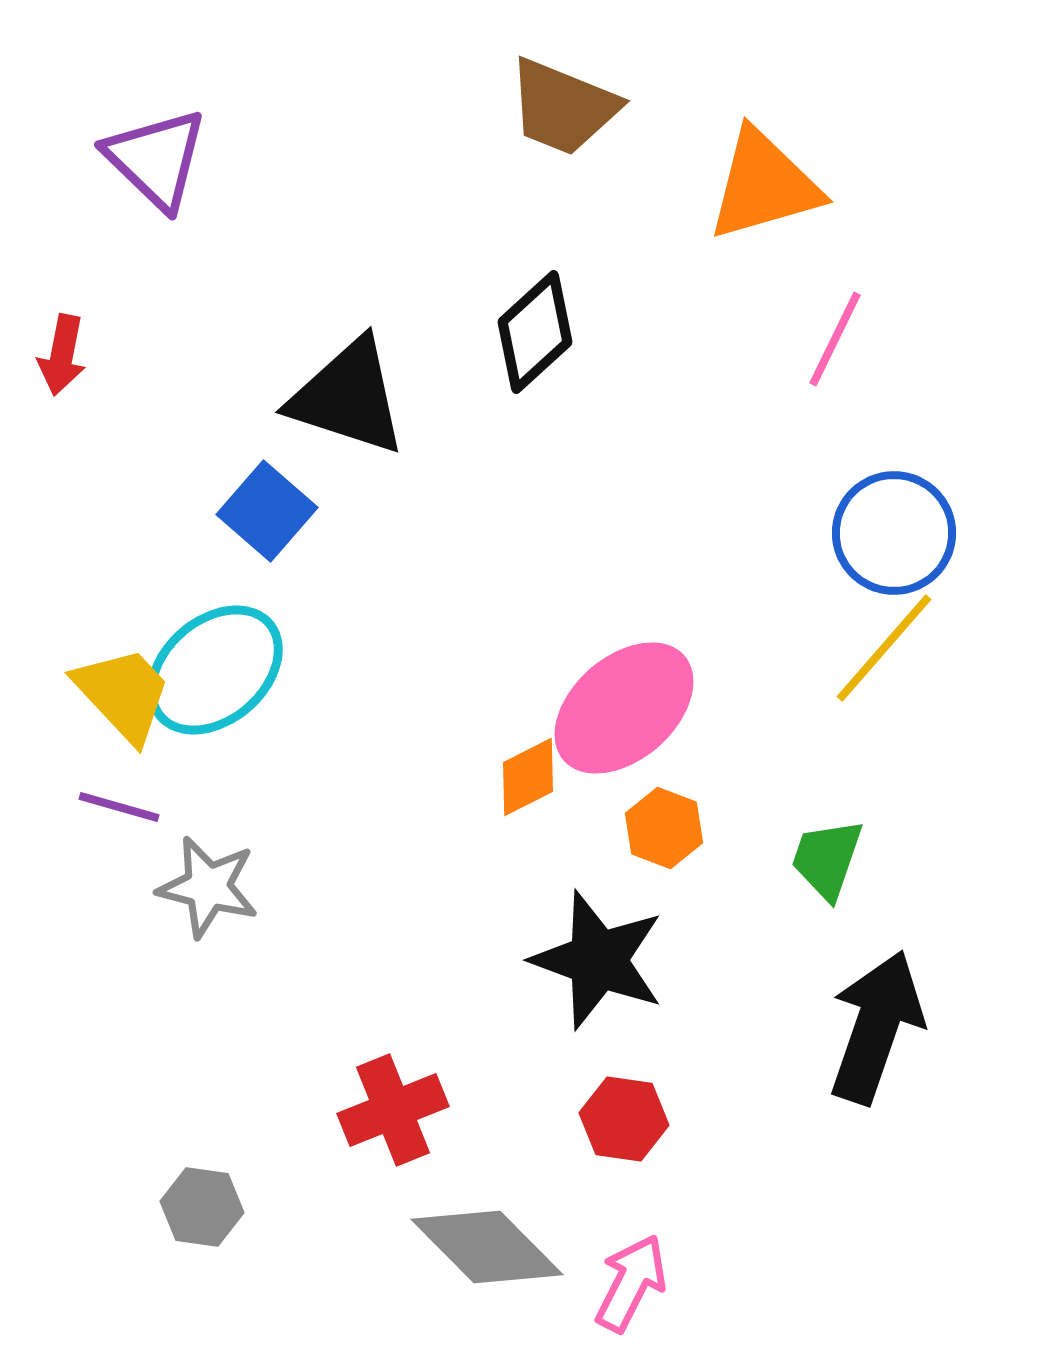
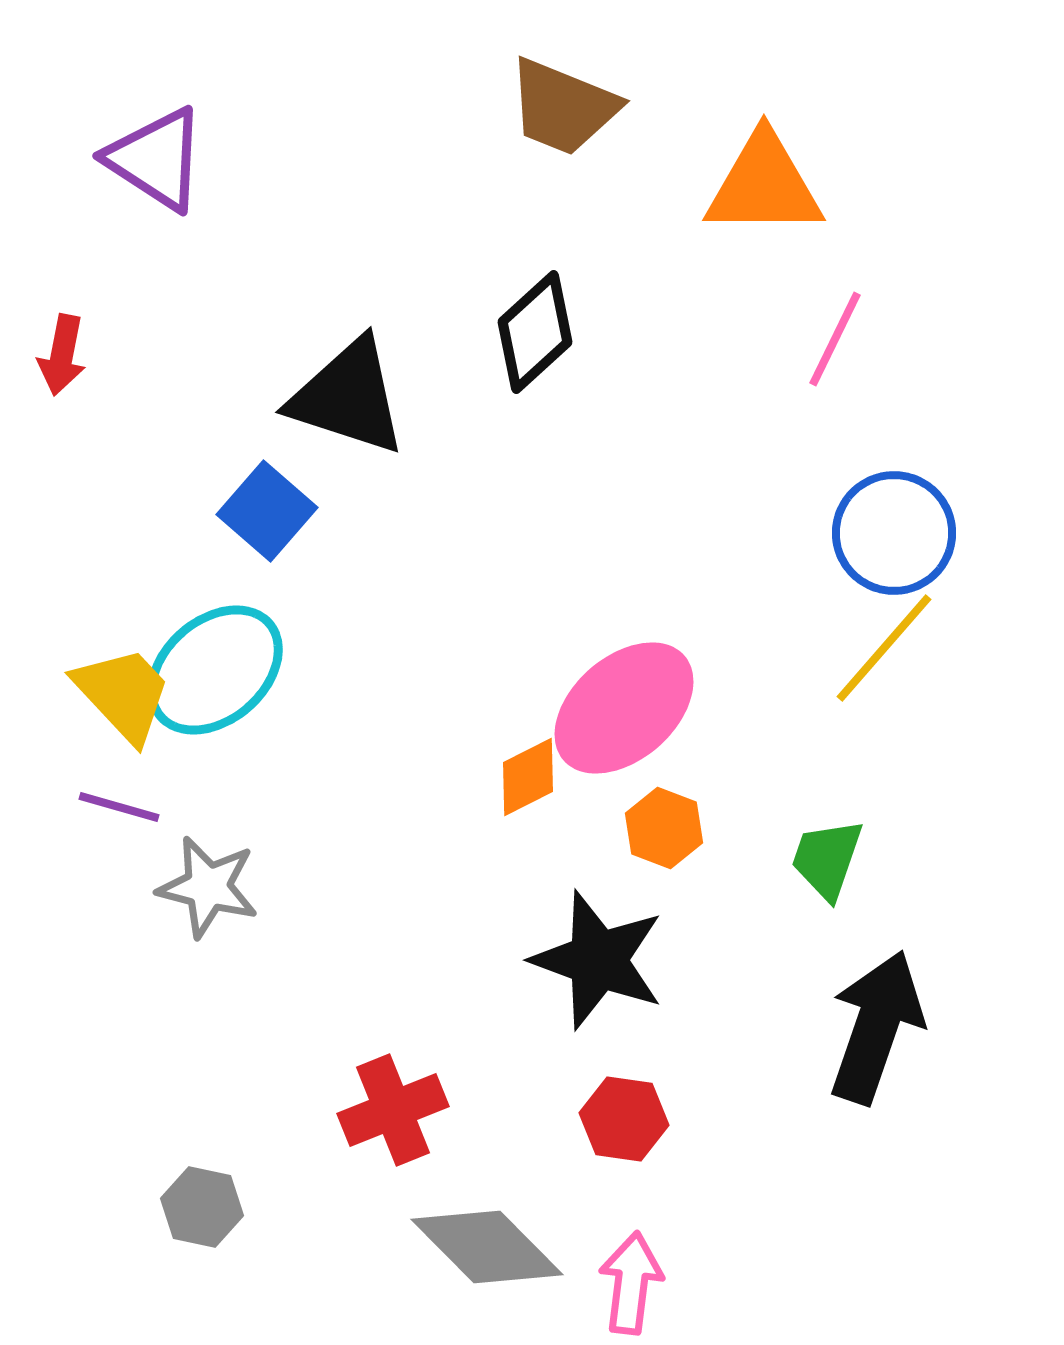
purple triangle: rotated 11 degrees counterclockwise
orange triangle: rotated 16 degrees clockwise
gray hexagon: rotated 4 degrees clockwise
pink arrow: rotated 20 degrees counterclockwise
